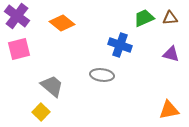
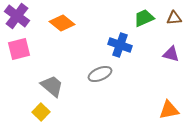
brown triangle: moved 4 px right
gray ellipse: moved 2 px left, 1 px up; rotated 30 degrees counterclockwise
